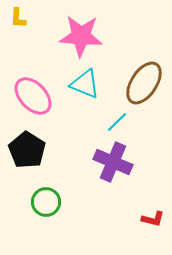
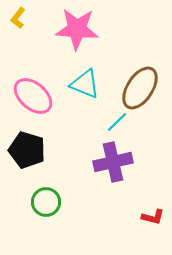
yellow L-shape: rotated 35 degrees clockwise
pink star: moved 4 px left, 7 px up
brown ellipse: moved 4 px left, 5 px down
pink ellipse: rotated 6 degrees counterclockwise
black pentagon: rotated 15 degrees counterclockwise
purple cross: rotated 36 degrees counterclockwise
red L-shape: moved 2 px up
